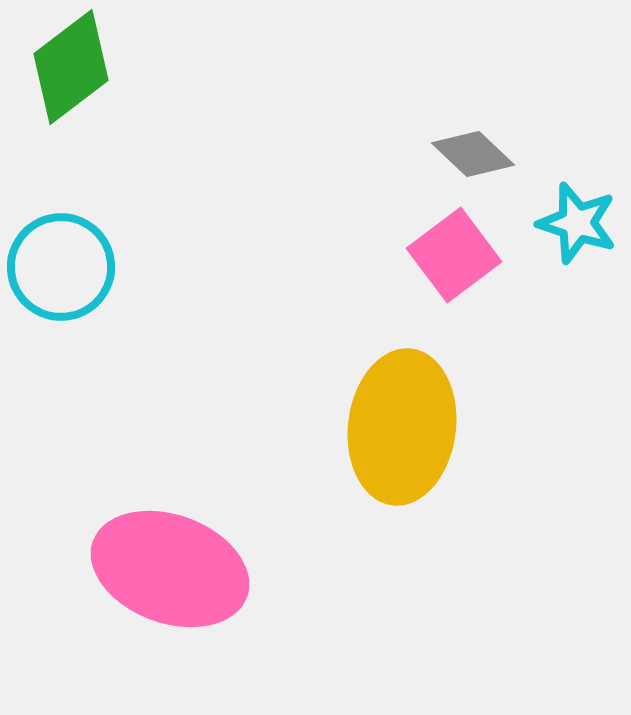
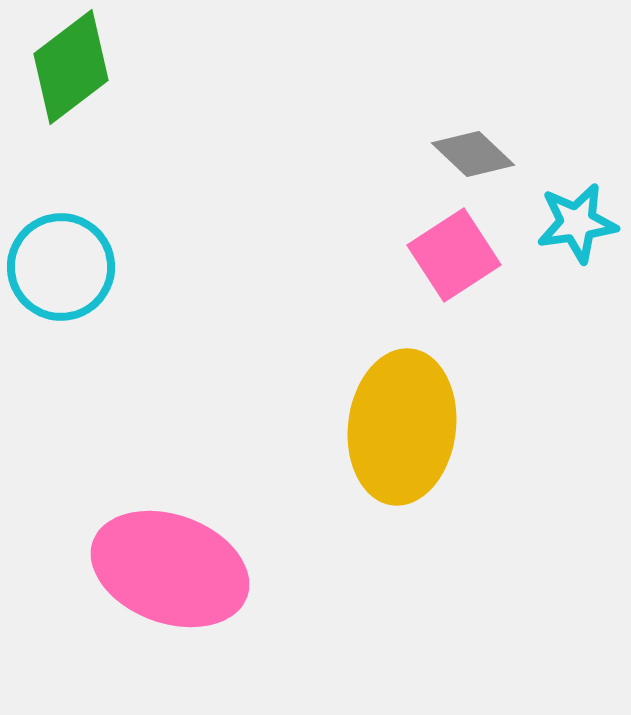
cyan star: rotated 26 degrees counterclockwise
pink square: rotated 4 degrees clockwise
